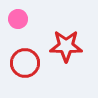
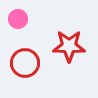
red star: moved 3 px right
